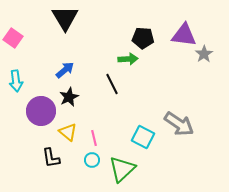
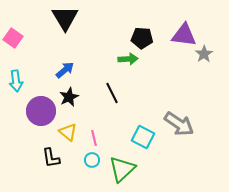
black pentagon: moved 1 px left
black line: moved 9 px down
